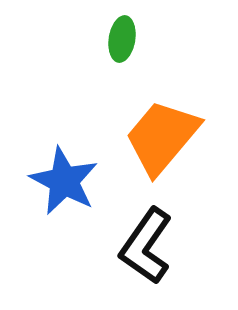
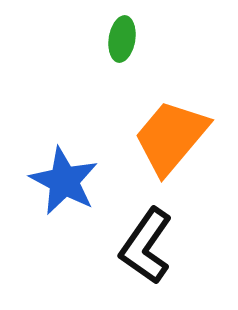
orange trapezoid: moved 9 px right
